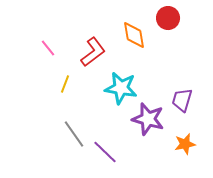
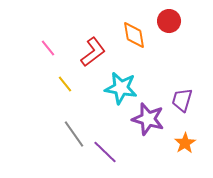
red circle: moved 1 px right, 3 px down
yellow line: rotated 60 degrees counterclockwise
orange star: moved 1 px up; rotated 20 degrees counterclockwise
